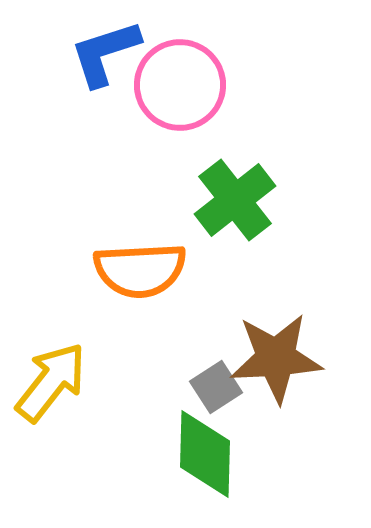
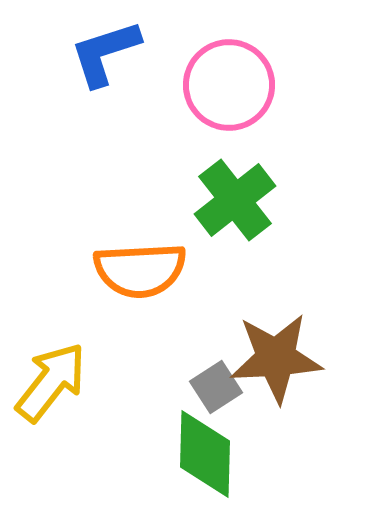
pink circle: moved 49 px right
